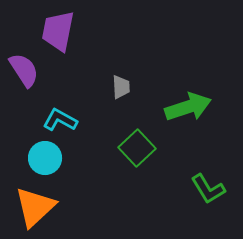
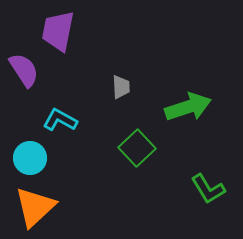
cyan circle: moved 15 px left
